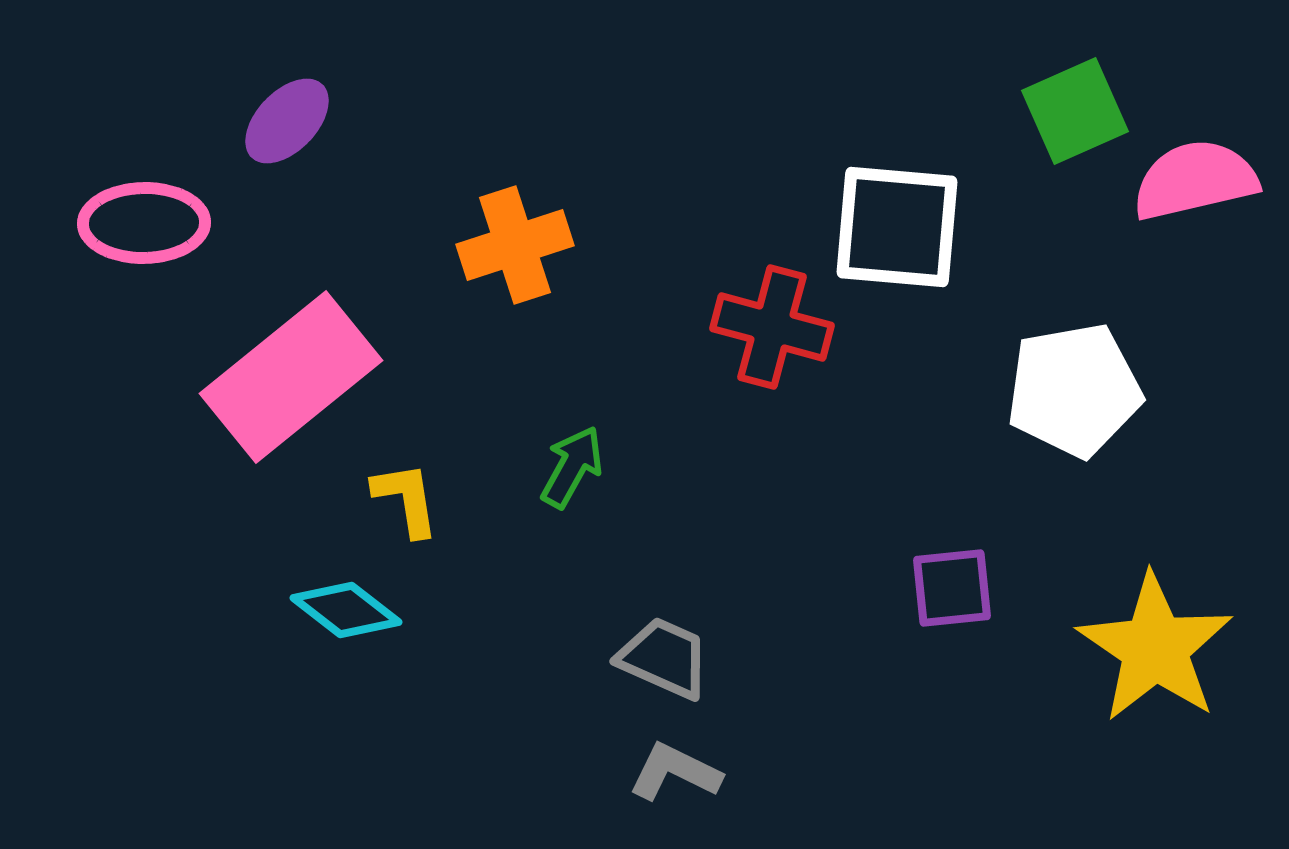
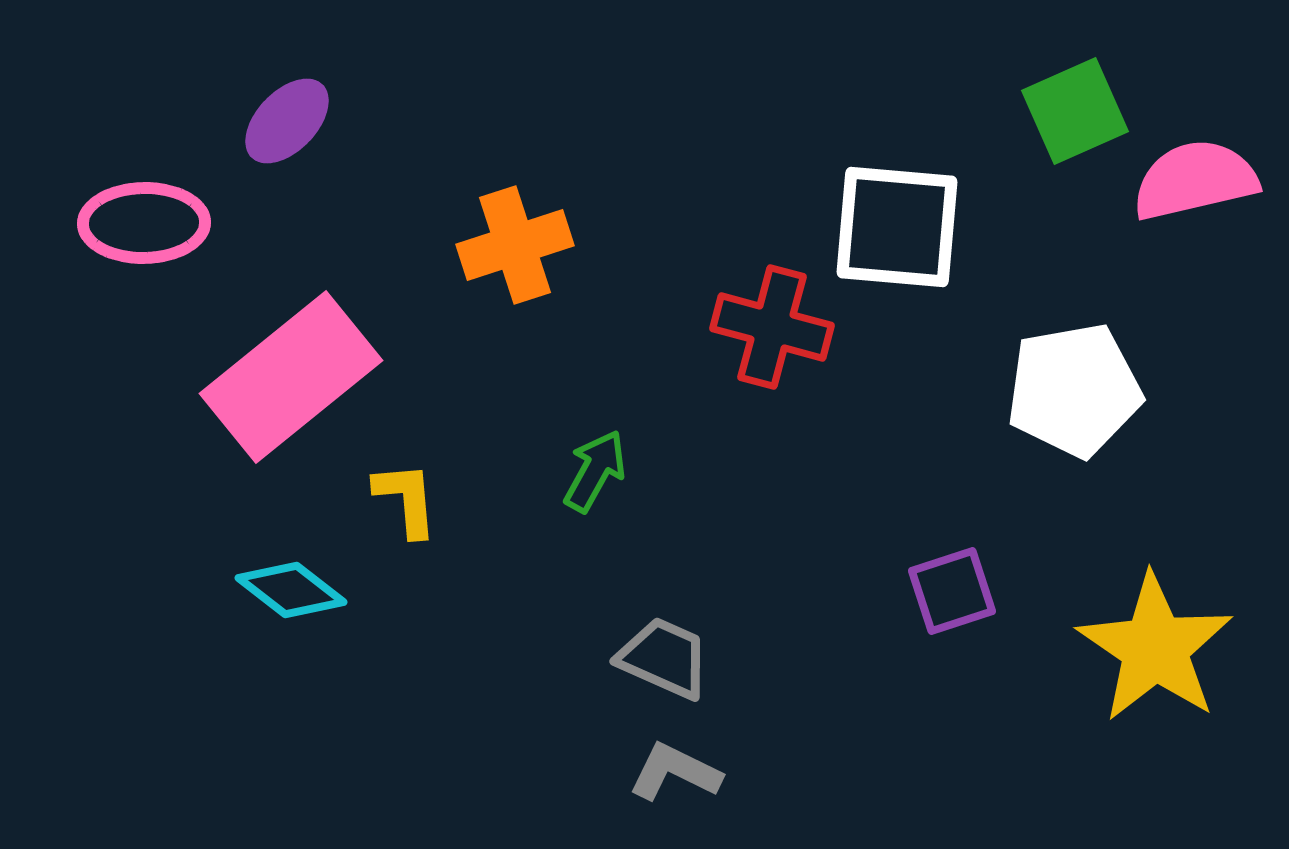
green arrow: moved 23 px right, 4 px down
yellow L-shape: rotated 4 degrees clockwise
purple square: moved 3 px down; rotated 12 degrees counterclockwise
cyan diamond: moved 55 px left, 20 px up
